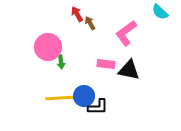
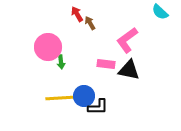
pink L-shape: moved 1 px right, 7 px down
